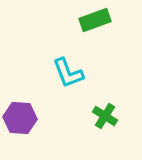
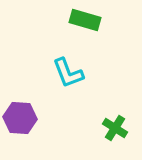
green rectangle: moved 10 px left; rotated 36 degrees clockwise
green cross: moved 10 px right, 12 px down
